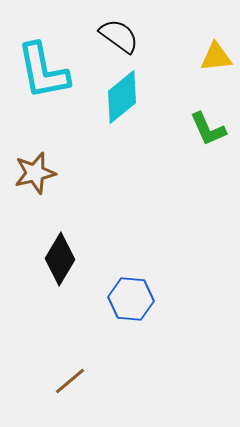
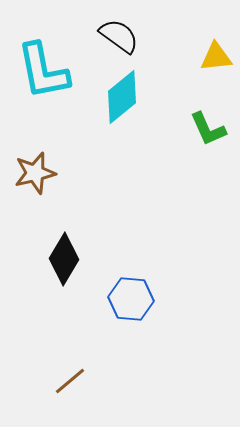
black diamond: moved 4 px right
